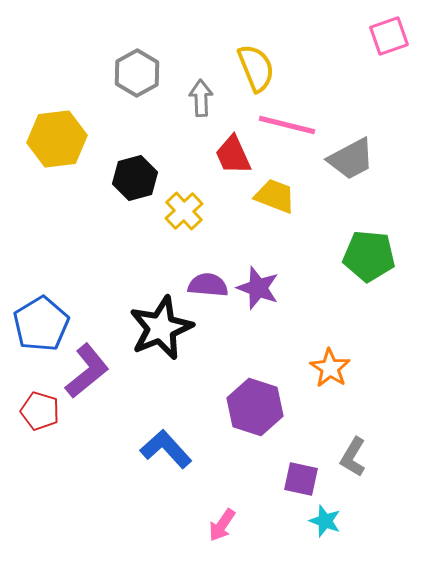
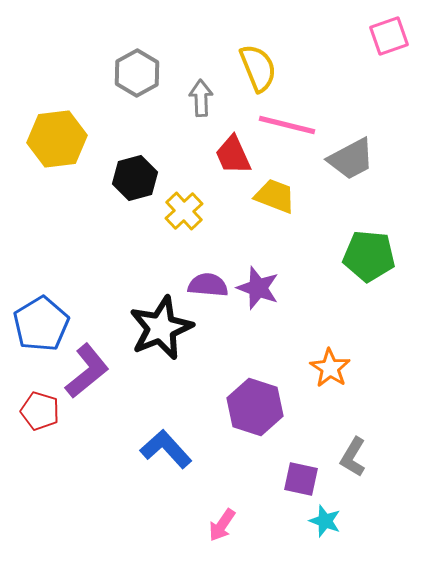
yellow semicircle: moved 2 px right
